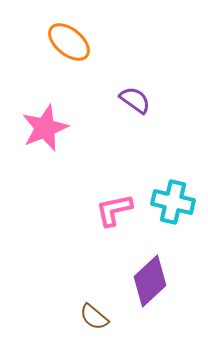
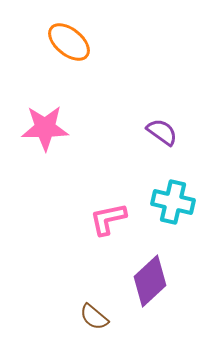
purple semicircle: moved 27 px right, 32 px down
pink star: rotated 21 degrees clockwise
pink L-shape: moved 6 px left, 9 px down
